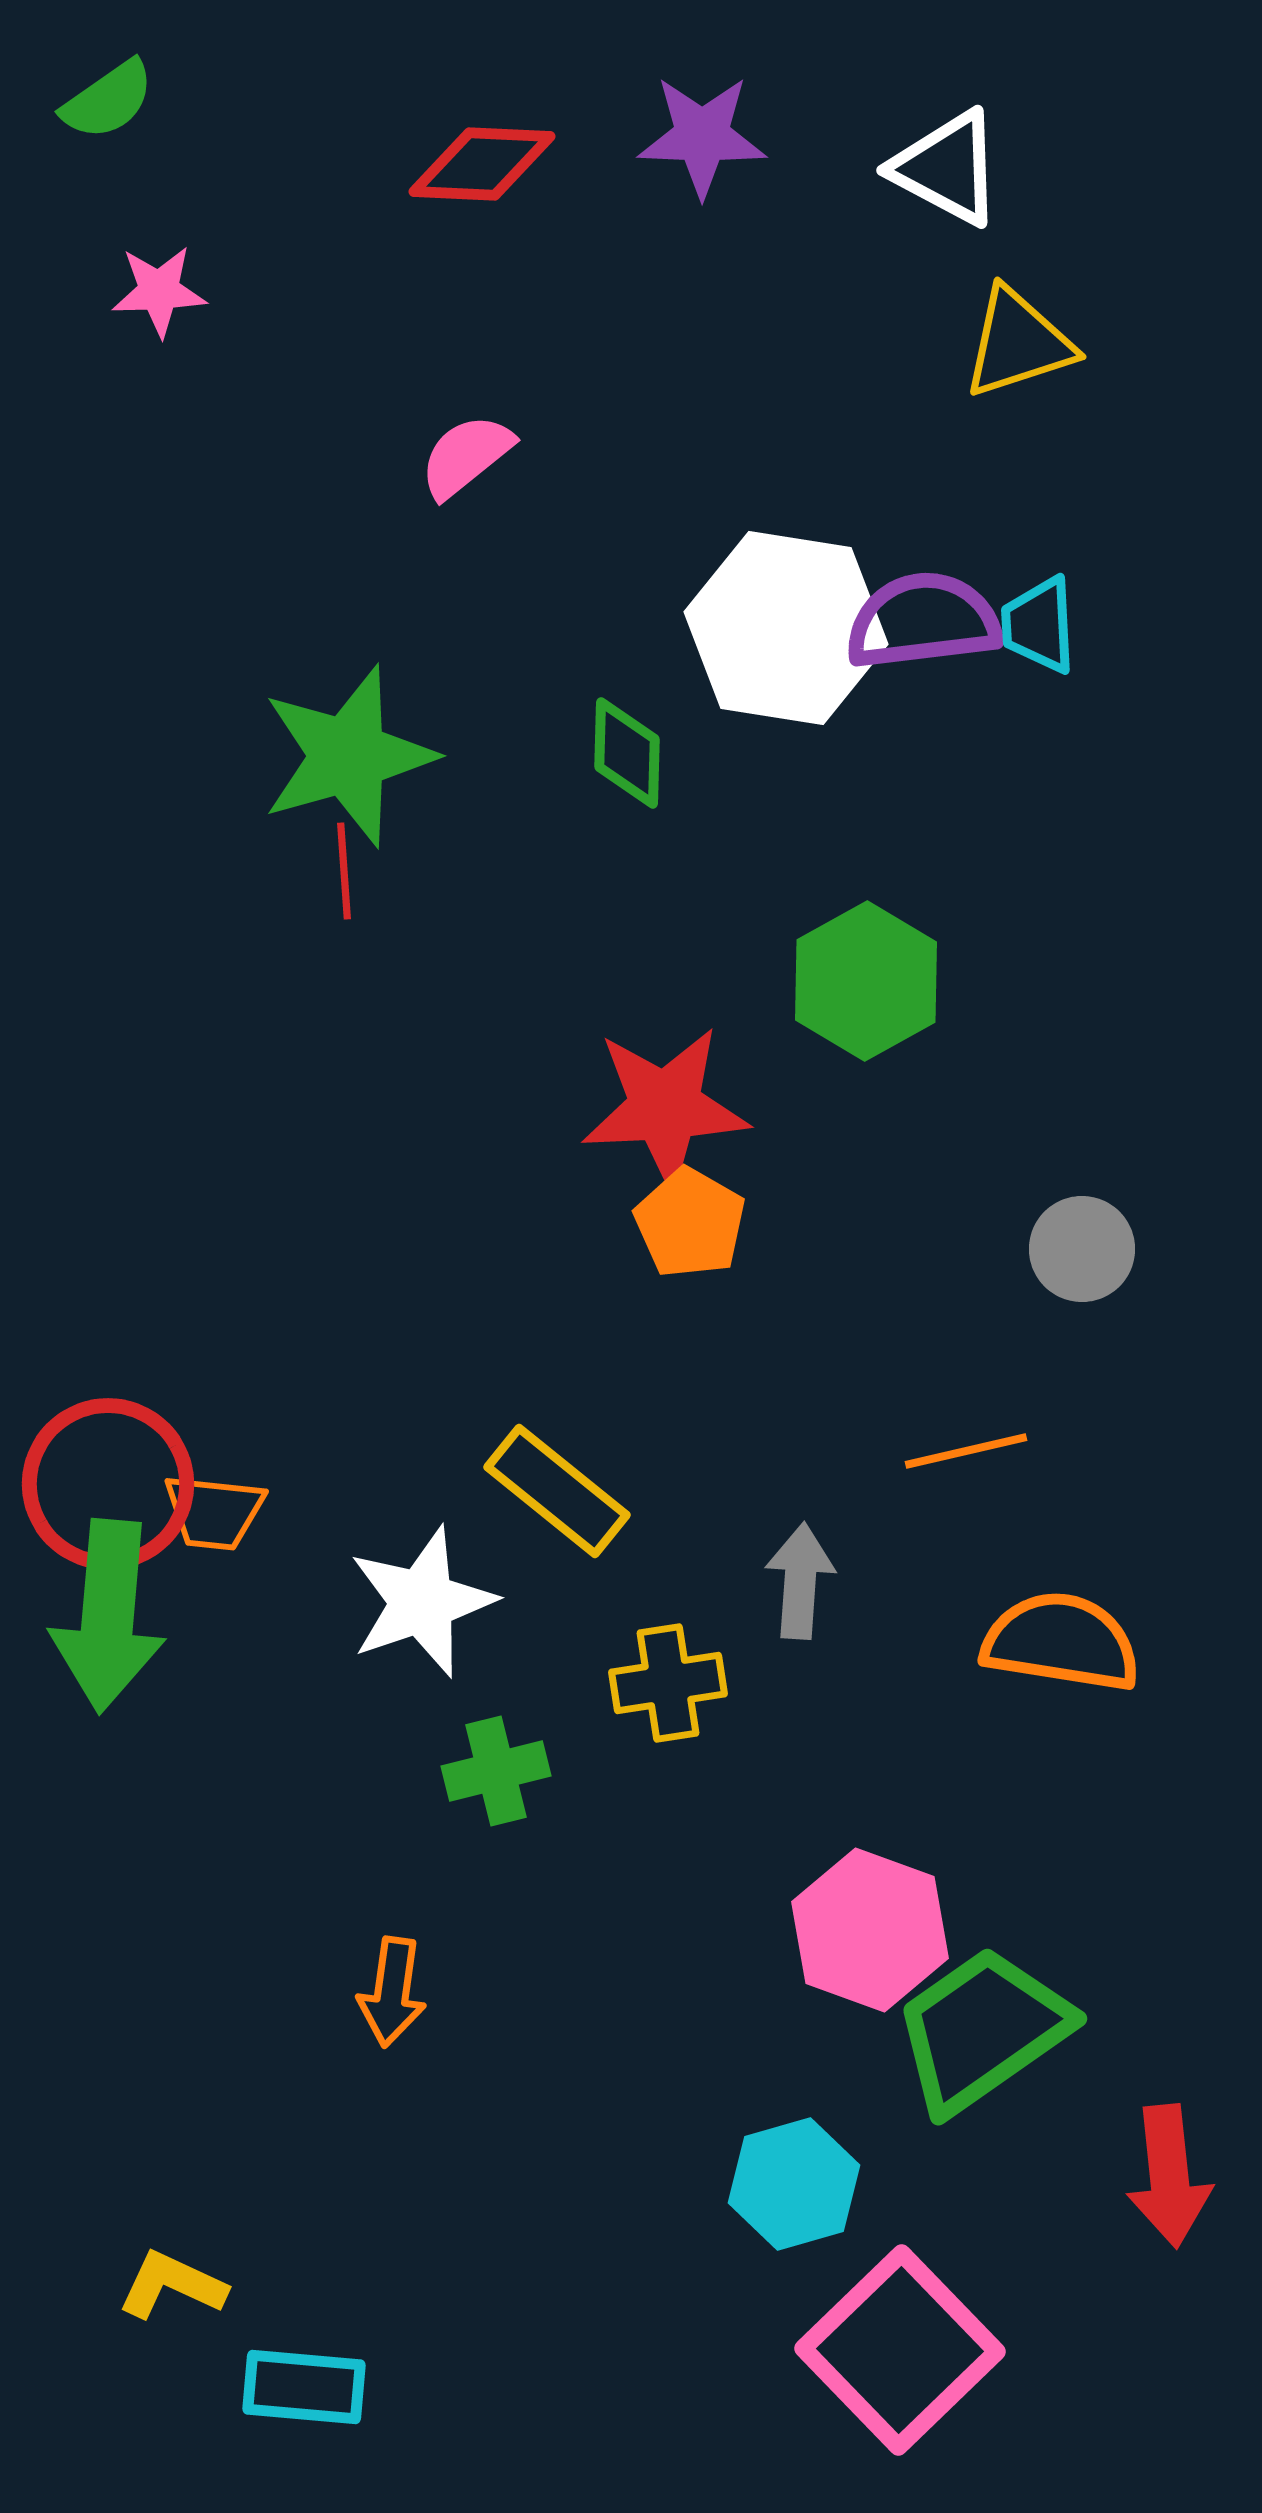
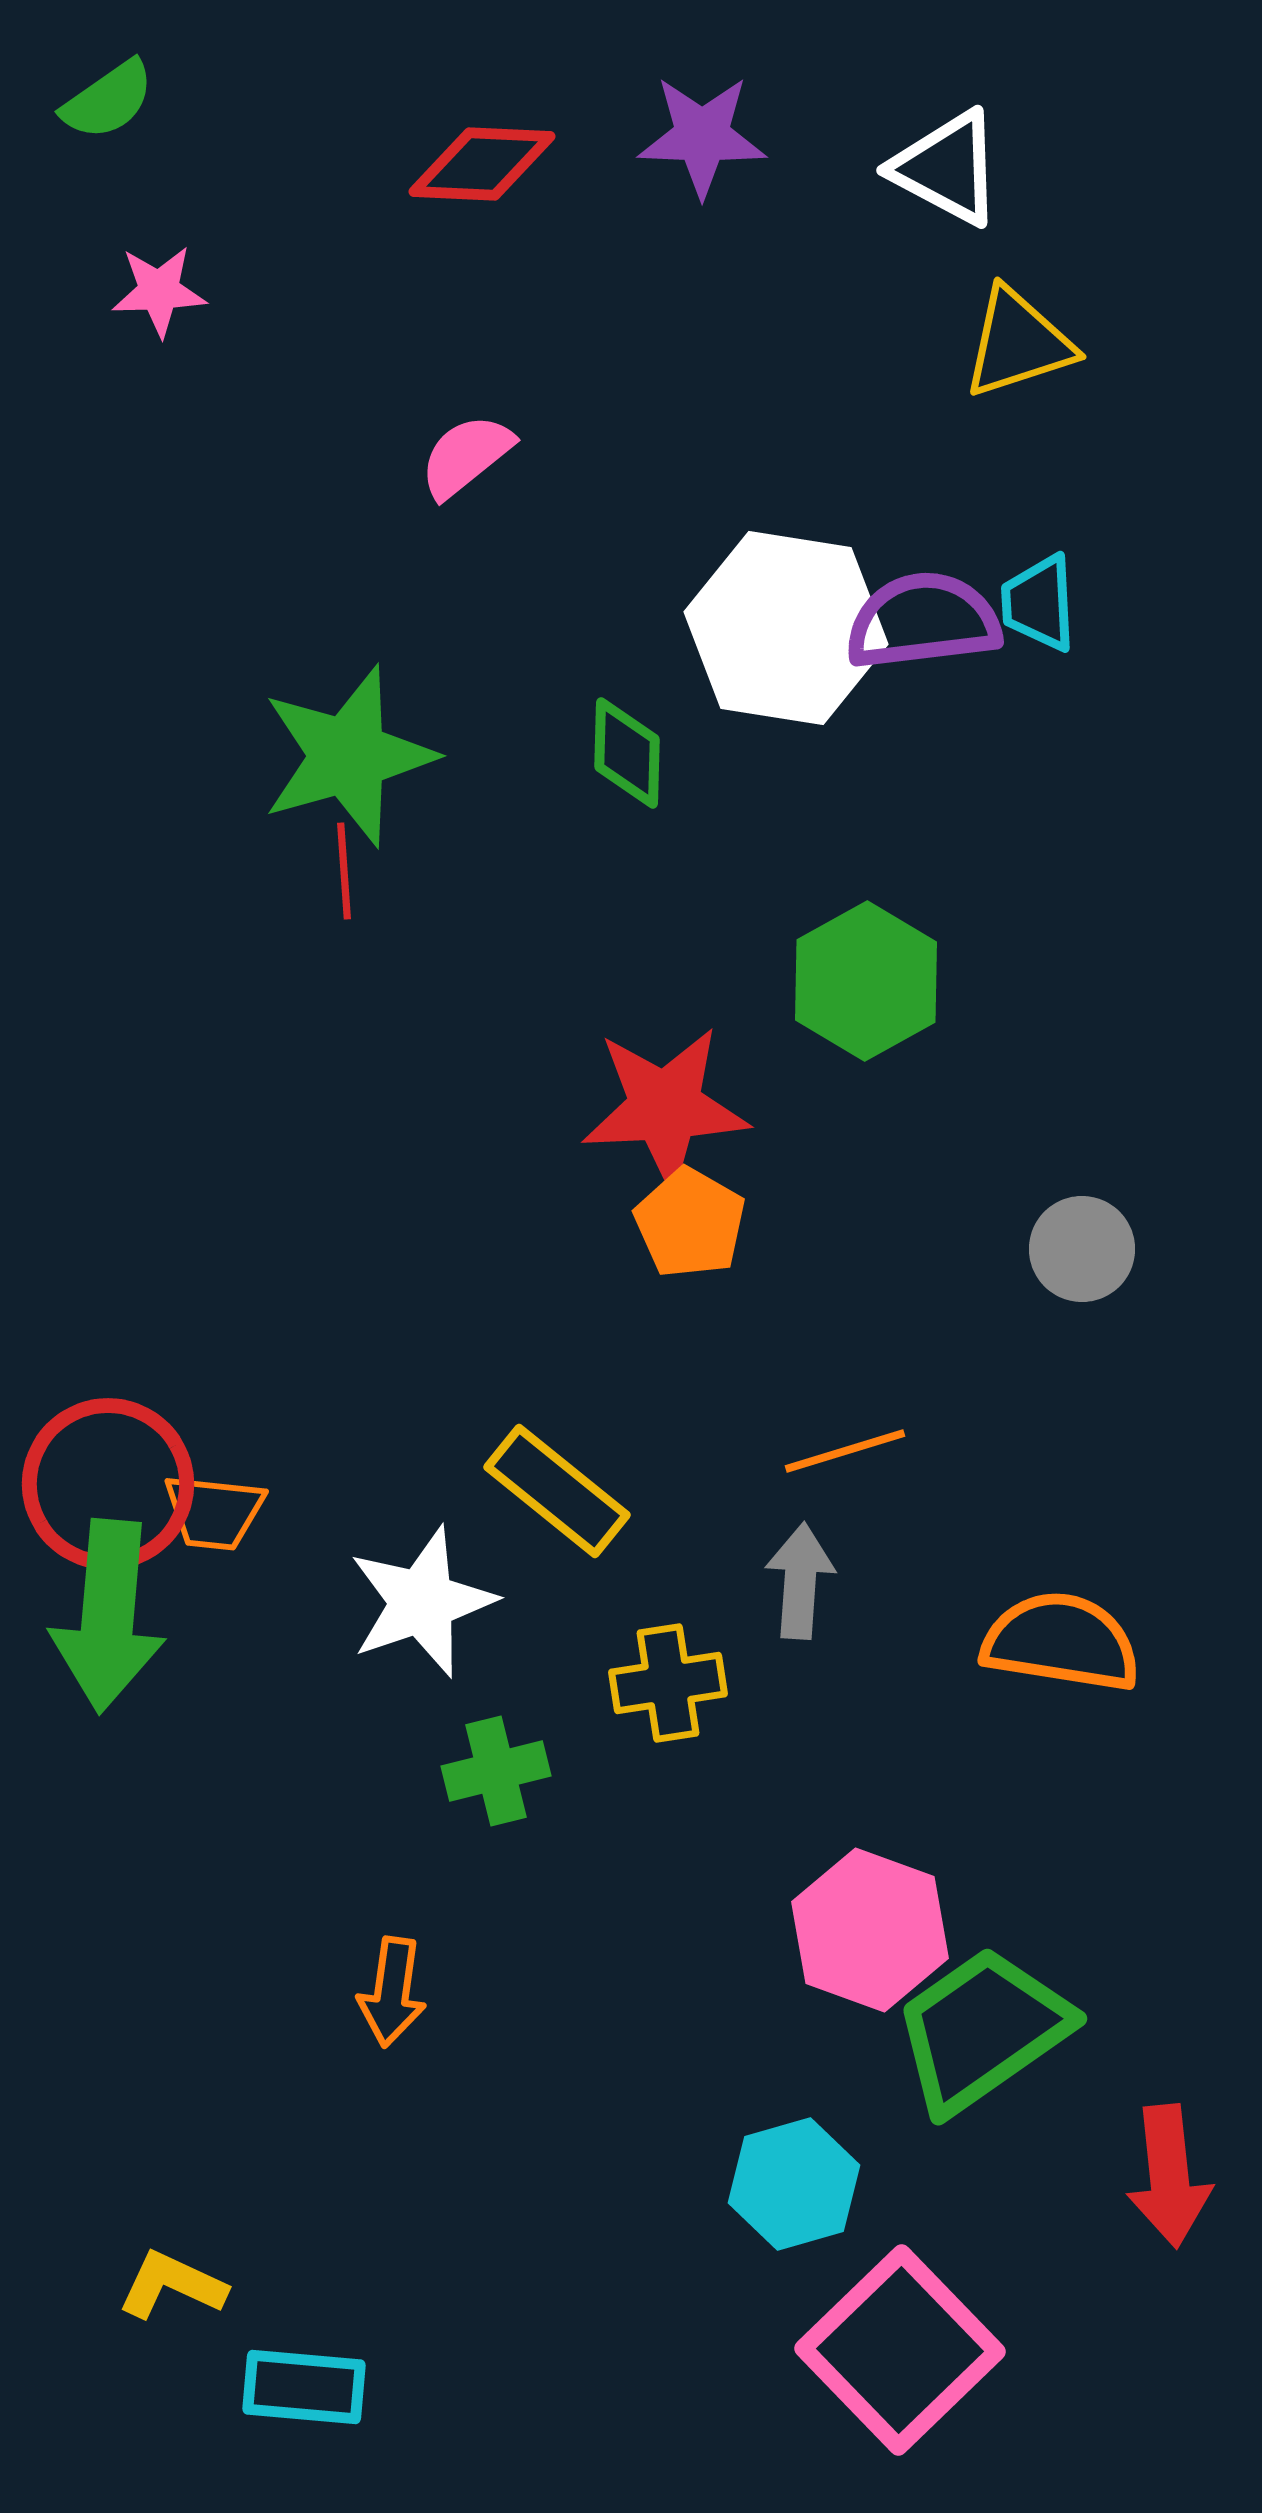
cyan trapezoid: moved 22 px up
orange line: moved 121 px left; rotated 4 degrees counterclockwise
